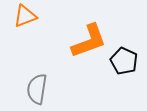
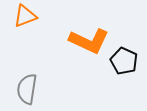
orange L-shape: rotated 45 degrees clockwise
gray semicircle: moved 10 px left
